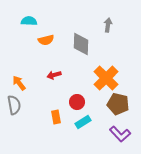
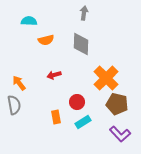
gray arrow: moved 24 px left, 12 px up
brown pentagon: moved 1 px left
